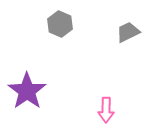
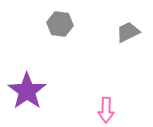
gray hexagon: rotated 15 degrees counterclockwise
